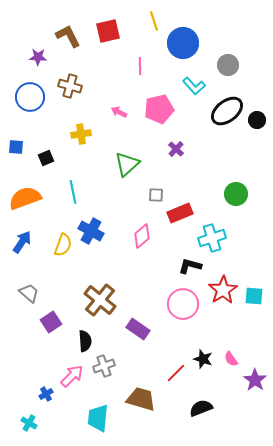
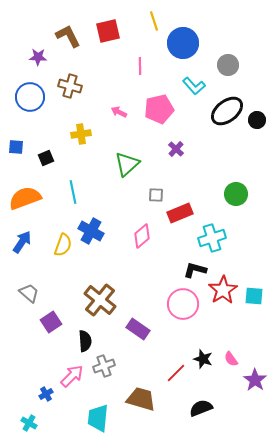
black L-shape at (190, 266): moved 5 px right, 4 px down
